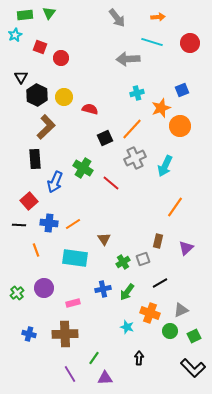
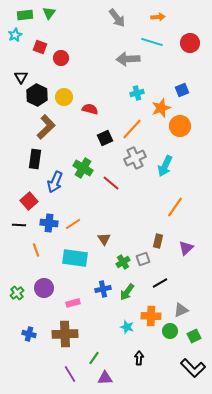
black rectangle at (35, 159): rotated 12 degrees clockwise
orange cross at (150, 313): moved 1 px right, 3 px down; rotated 18 degrees counterclockwise
